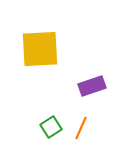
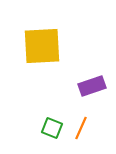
yellow square: moved 2 px right, 3 px up
green square: moved 1 px right, 1 px down; rotated 35 degrees counterclockwise
